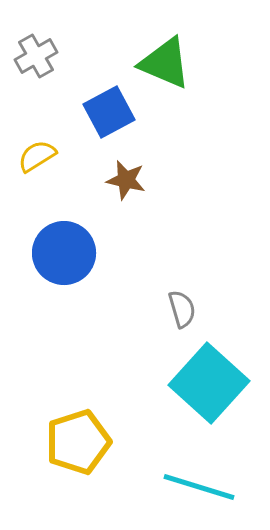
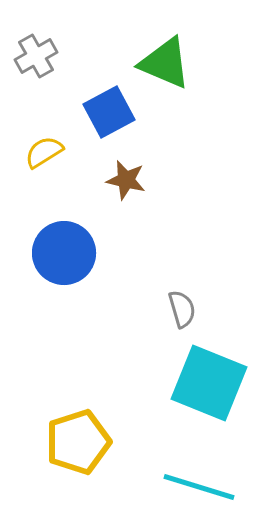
yellow semicircle: moved 7 px right, 4 px up
cyan square: rotated 20 degrees counterclockwise
